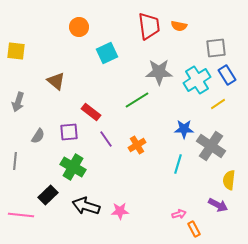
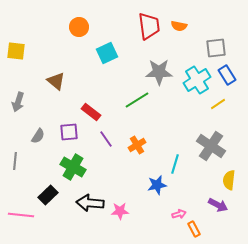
blue star: moved 27 px left, 56 px down; rotated 12 degrees counterclockwise
cyan line: moved 3 px left
black arrow: moved 4 px right, 3 px up; rotated 12 degrees counterclockwise
